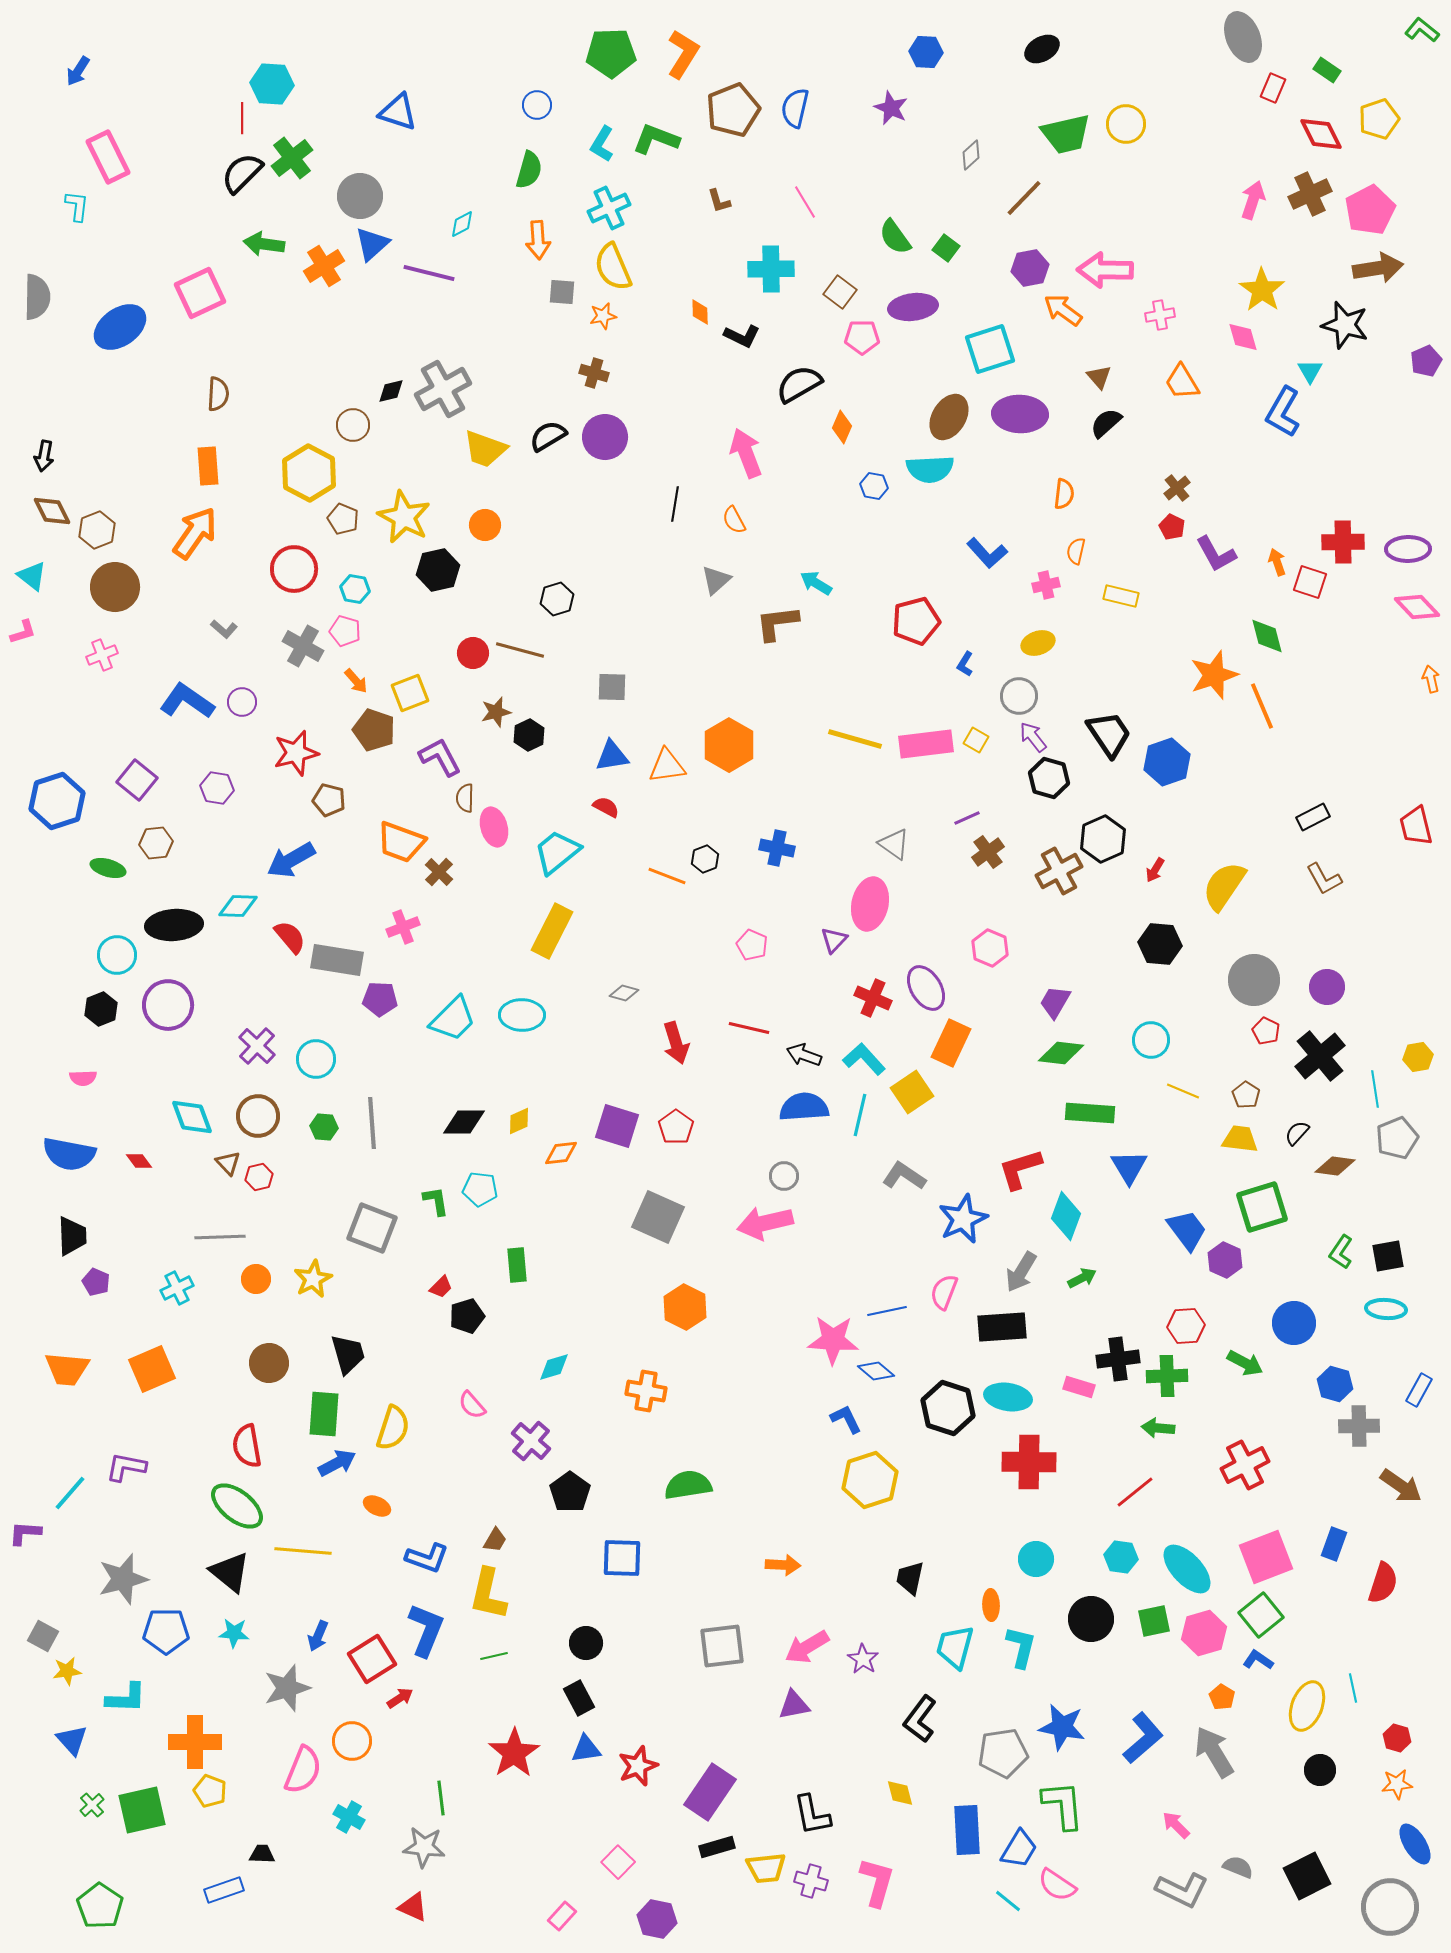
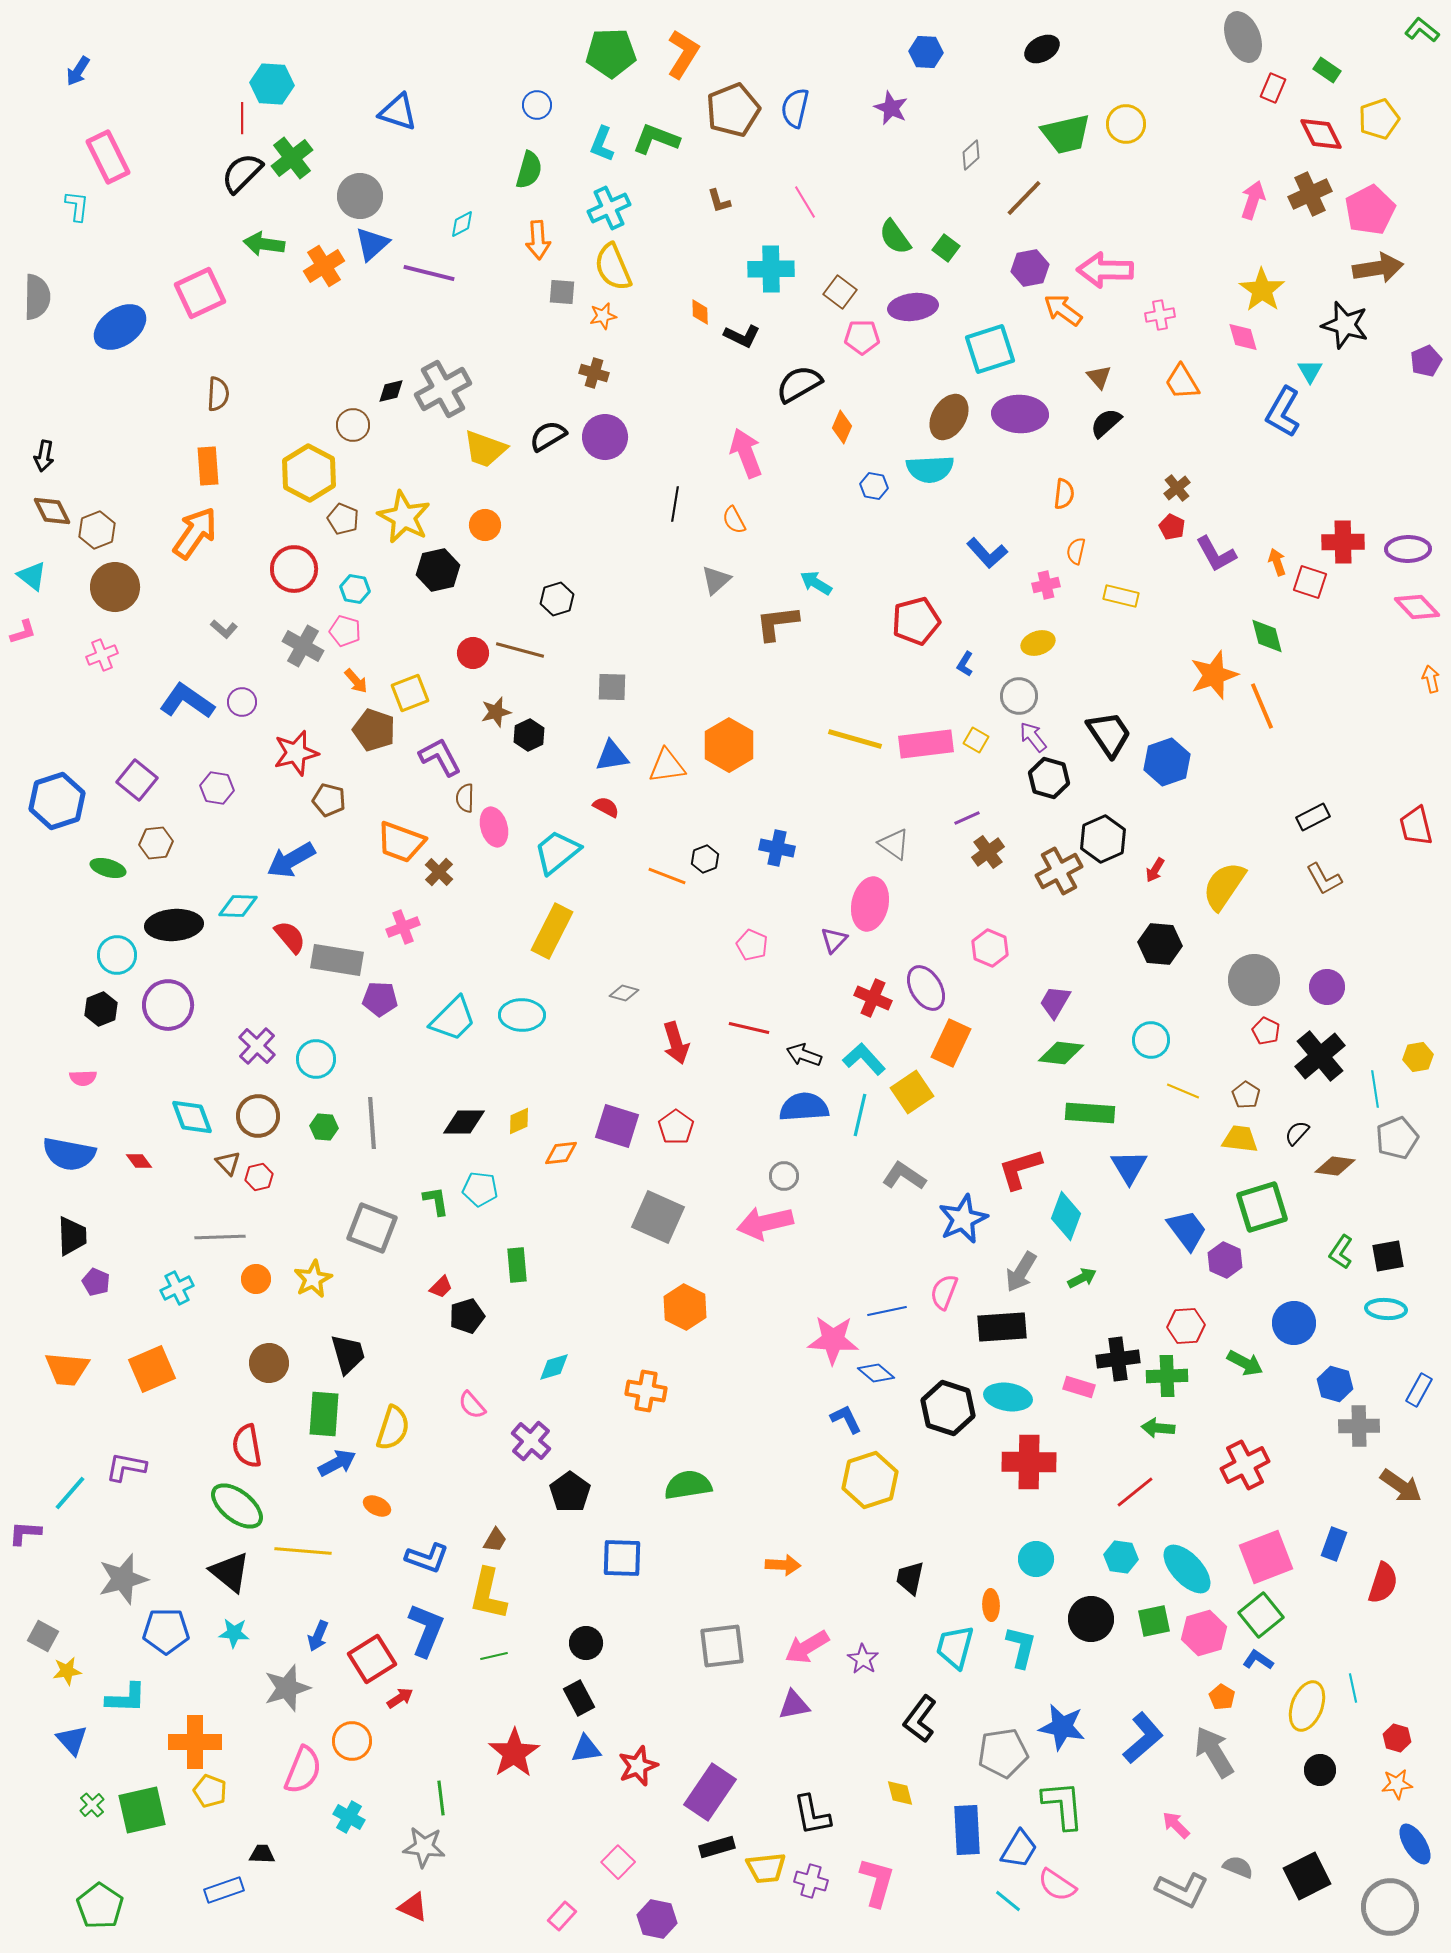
cyan L-shape at (602, 144): rotated 9 degrees counterclockwise
blue diamond at (876, 1371): moved 2 px down
